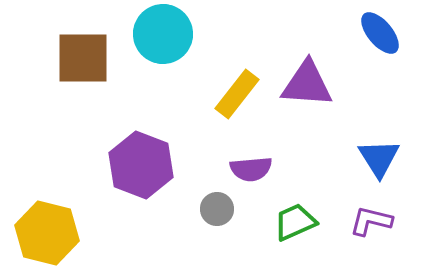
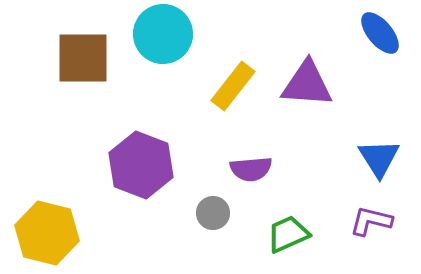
yellow rectangle: moved 4 px left, 8 px up
gray circle: moved 4 px left, 4 px down
green trapezoid: moved 7 px left, 12 px down
